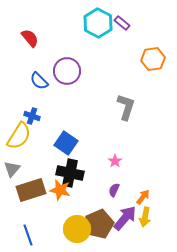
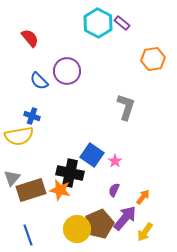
yellow semicircle: rotated 48 degrees clockwise
blue square: moved 26 px right, 12 px down
gray triangle: moved 9 px down
yellow arrow: moved 15 px down; rotated 24 degrees clockwise
